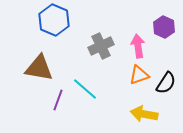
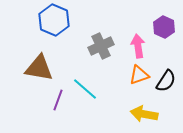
black semicircle: moved 2 px up
